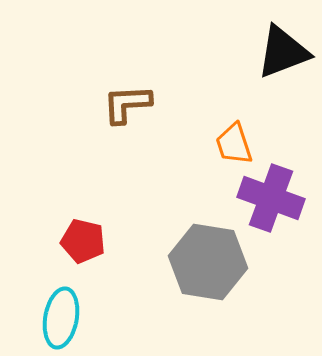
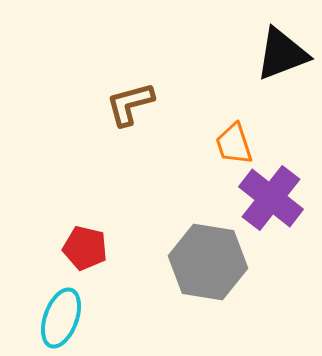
black triangle: moved 1 px left, 2 px down
brown L-shape: moved 3 px right; rotated 12 degrees counterclockwise
purple cross: rotated 18 degrees clockwise
red pentagon: moved 2 px right, 7 px down
cyan ellipse: rotated 10 degrees clockwise
